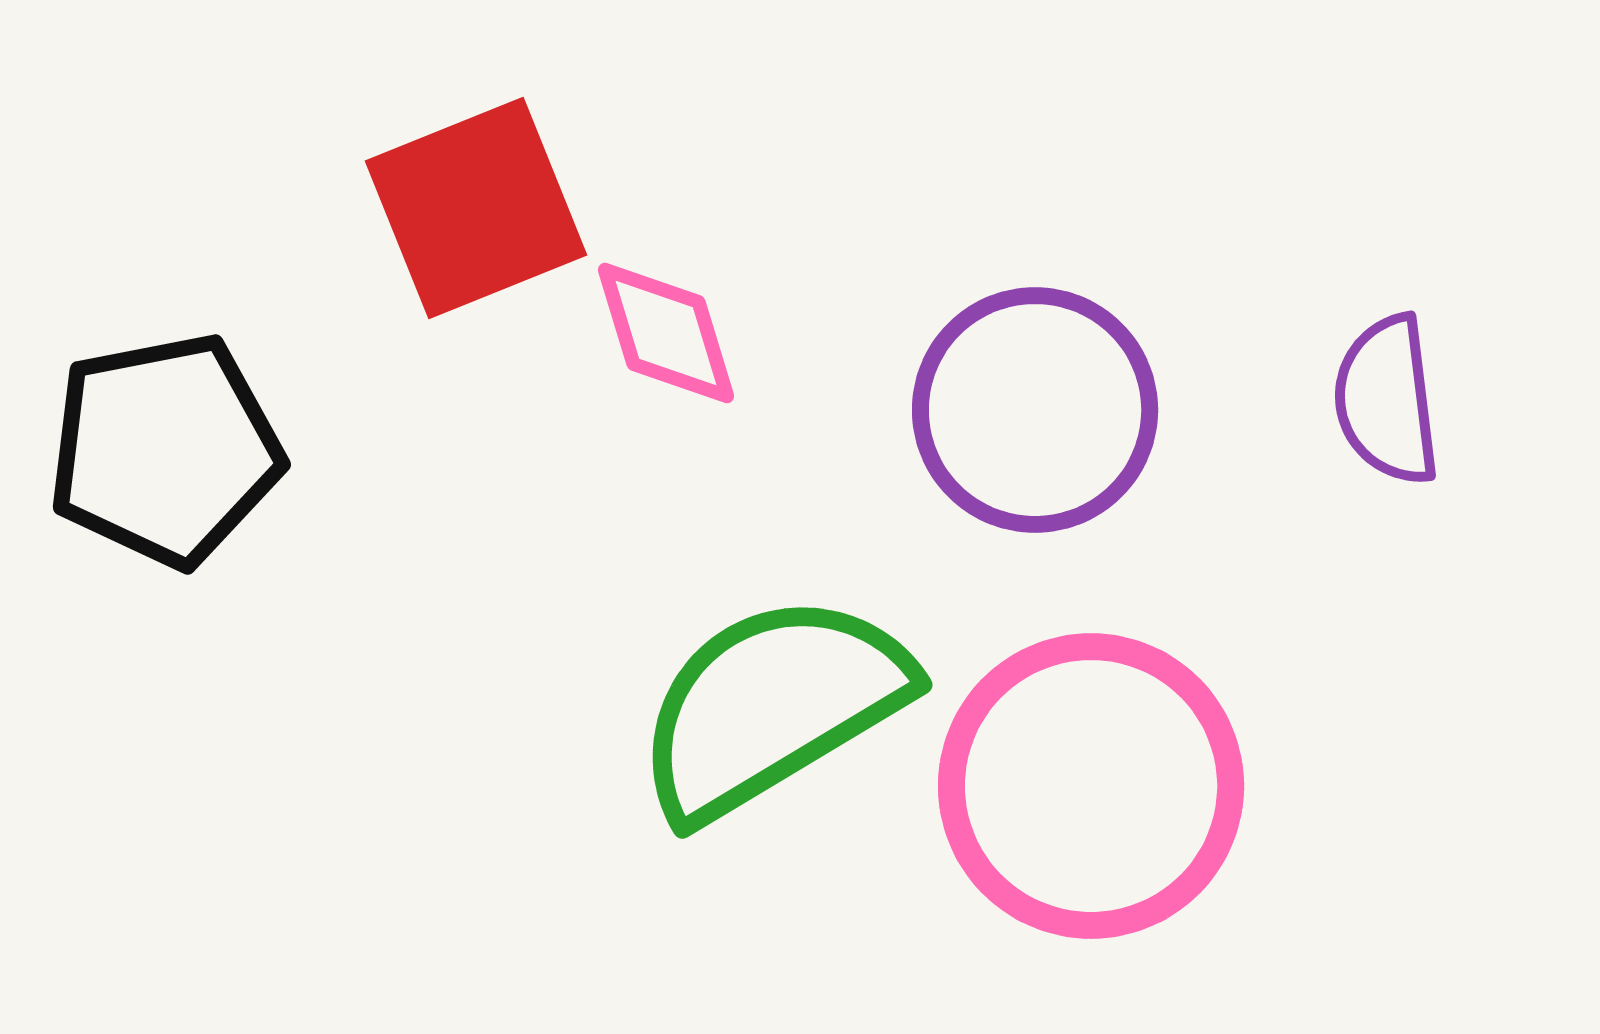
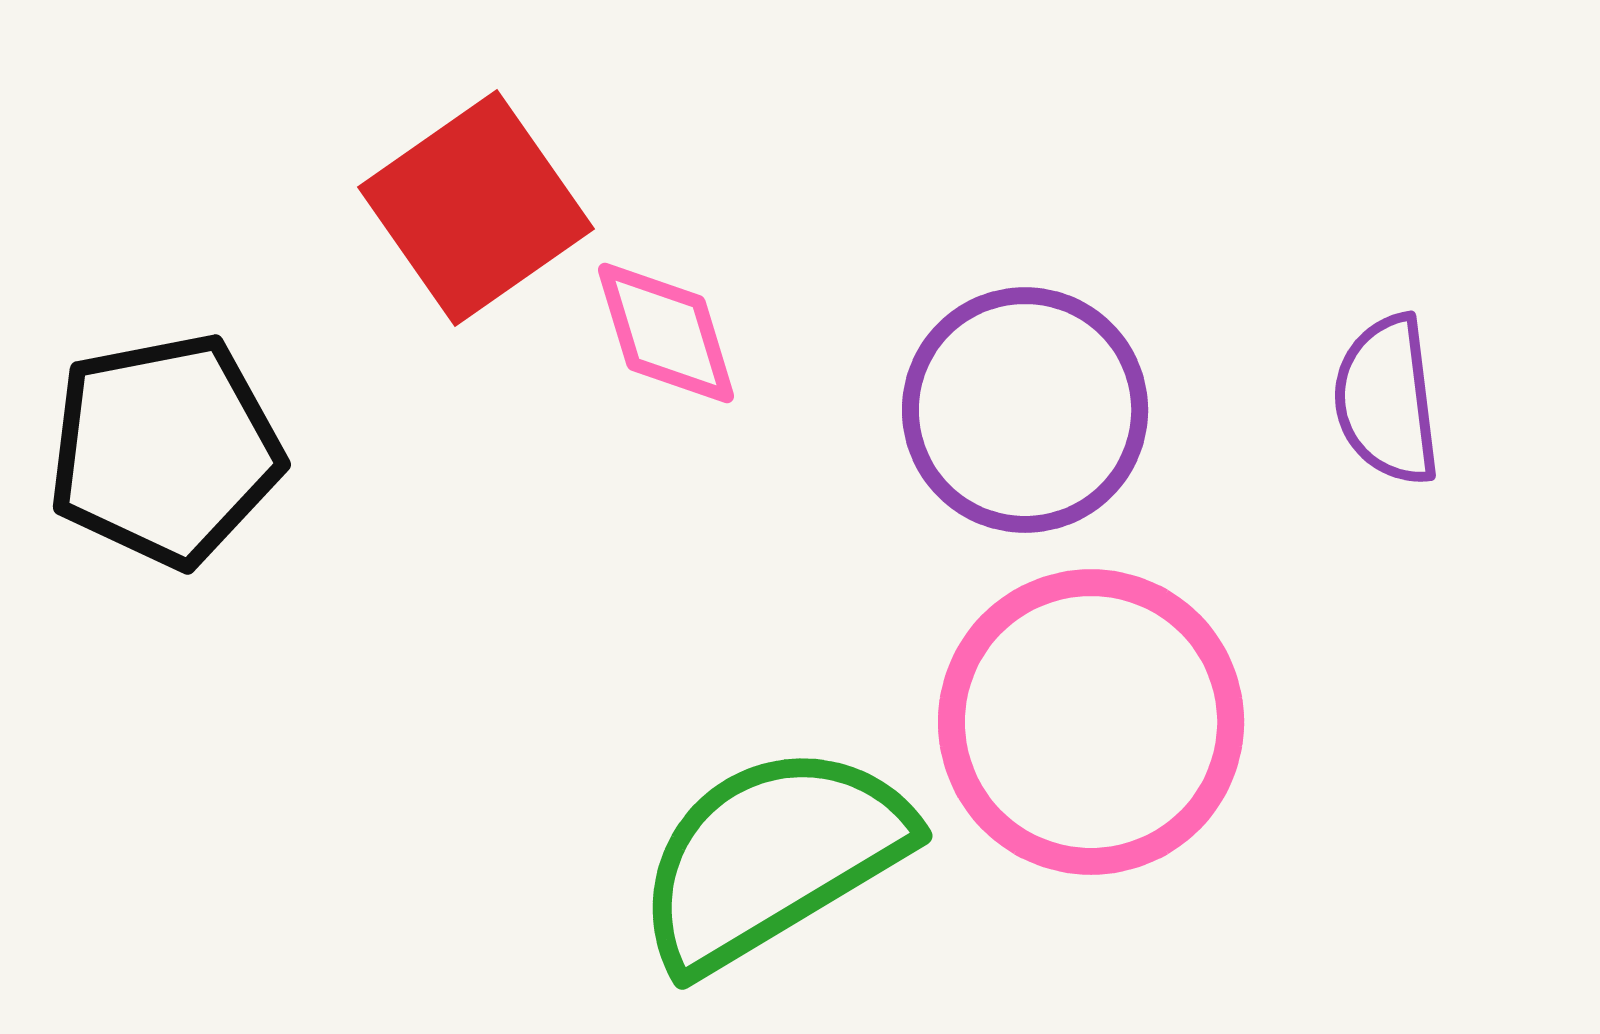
red square: rotated 13 degrees counterclockwise
purple circle: moved 10 px left
green semicircle: moved 151 px down
pink circle: moved 64 px up
